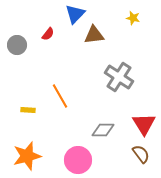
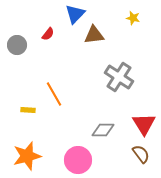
orange line: moved 6 px left, 2 px up
